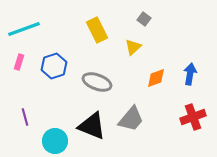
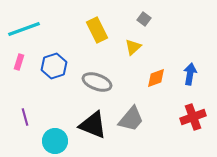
black triangle: moved 1 px right, 1 px up
